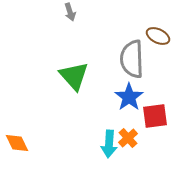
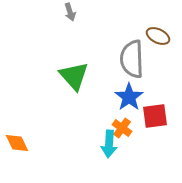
orange cross: moved 6 px left, 10 px up; rotated 12 degrees counterclockwise
